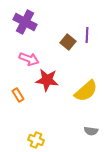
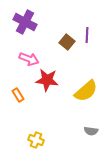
brown square: moved 1 px left
